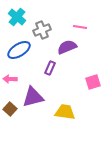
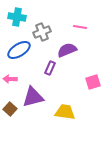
cyan cross: rotated 30 degrees counterclockwise
gray cross: moved 2 px down
purple semicircle: moved 3 px down
